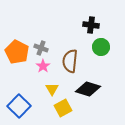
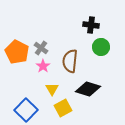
gray cross: rotated 16 degrees clockwise
blue square: moved 7 px right, 4 px down
